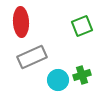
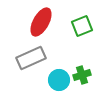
red ellipse: moved 20 px right; rotated 32 degrees clockwise
gray rectangle: moved 1 px left, 1 px down
cyan circle: moved 1 px right
